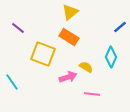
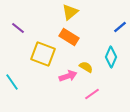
pink arrow: moved 1 px up
pink line: rotated 42 degrees counterclockwise
